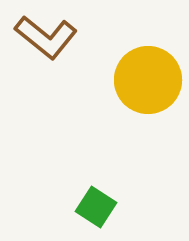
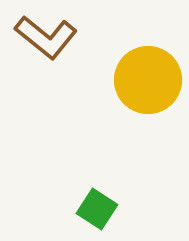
green square: moved 1 px right, 2 px down
